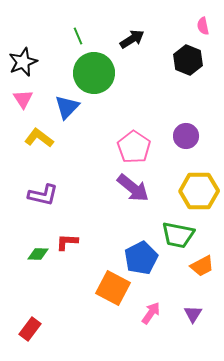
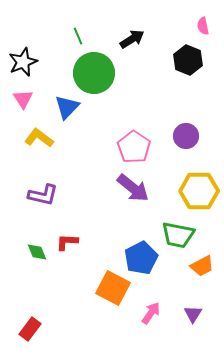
green diamond: moved 1 px left, 2 px up; rotated 65 degrees clockwise
